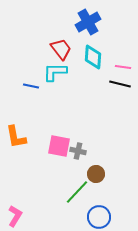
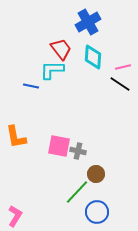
pink line: rotated 21 degrees counterclockwise
cyan L-shape: moved 3 px left, 2 px up
black line: rotated 20 degrees clockwise
blue circle: moved 2 px left, 5 px up
